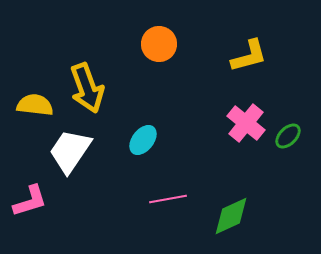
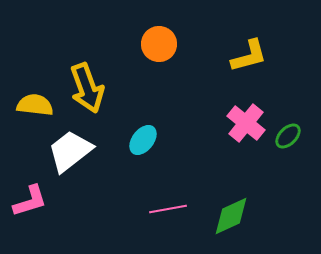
white trapezoid: rotated 18 degrees clockwise
pink line: moved 10 px down
